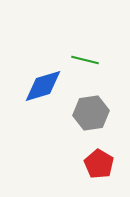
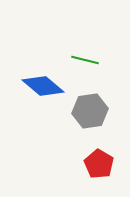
blue diamond: rotated 57 degrees clockwise
gray hexagon: moved 1 px left, 2 px up
